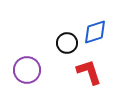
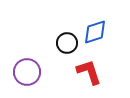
purple circle: moved 2 px down
